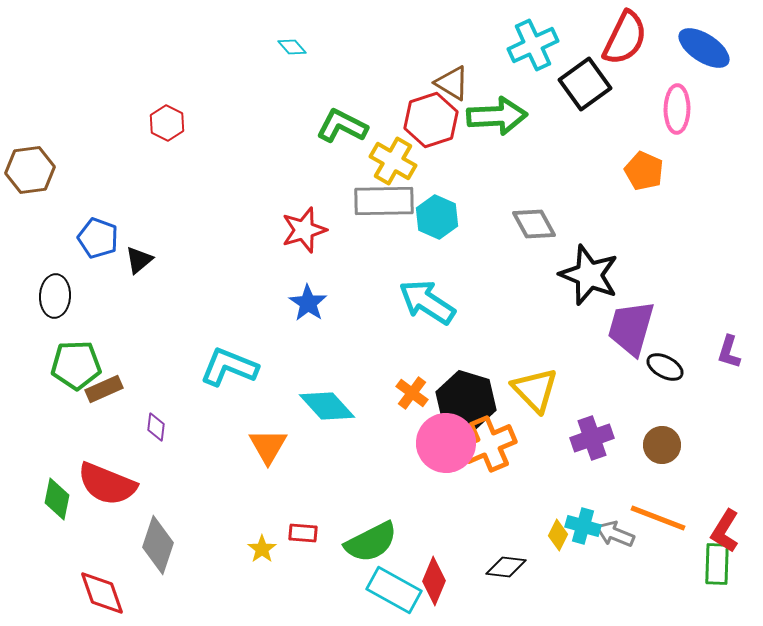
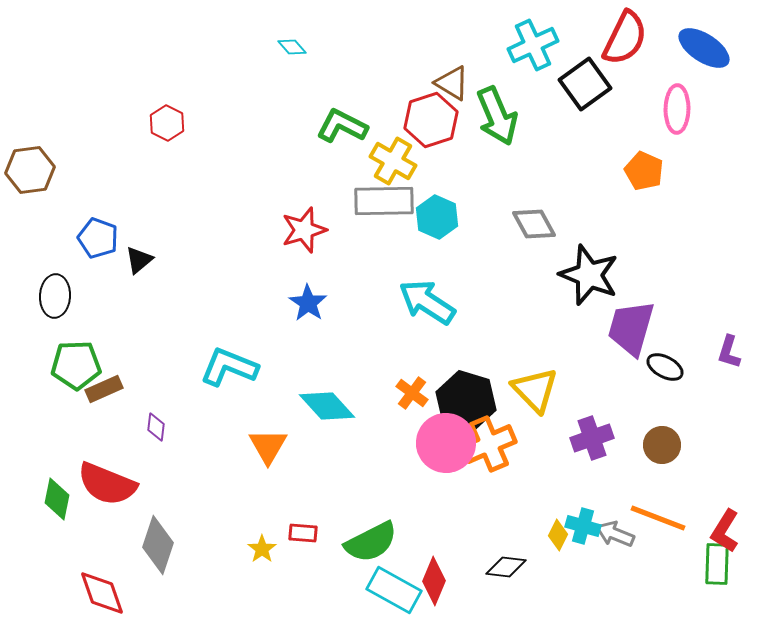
green arrow at (497, 116): rotated 70 degrees clockwise
